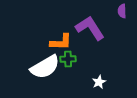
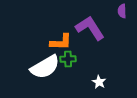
white star: rotated 16 degrees counterclockwise
